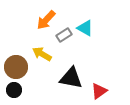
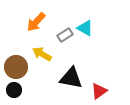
orange arrow: moved 10 px left, 2 px down
gray rectangle: moved 1 px right
